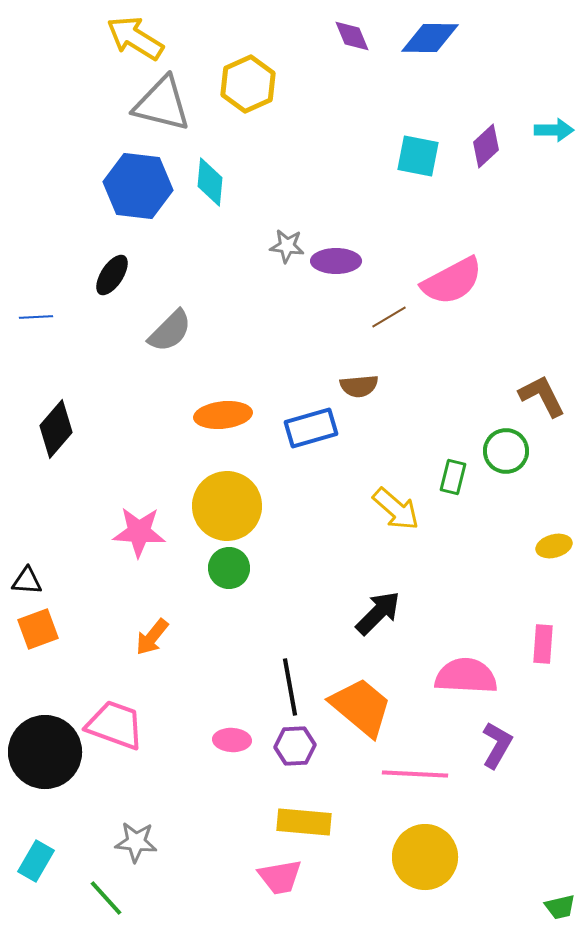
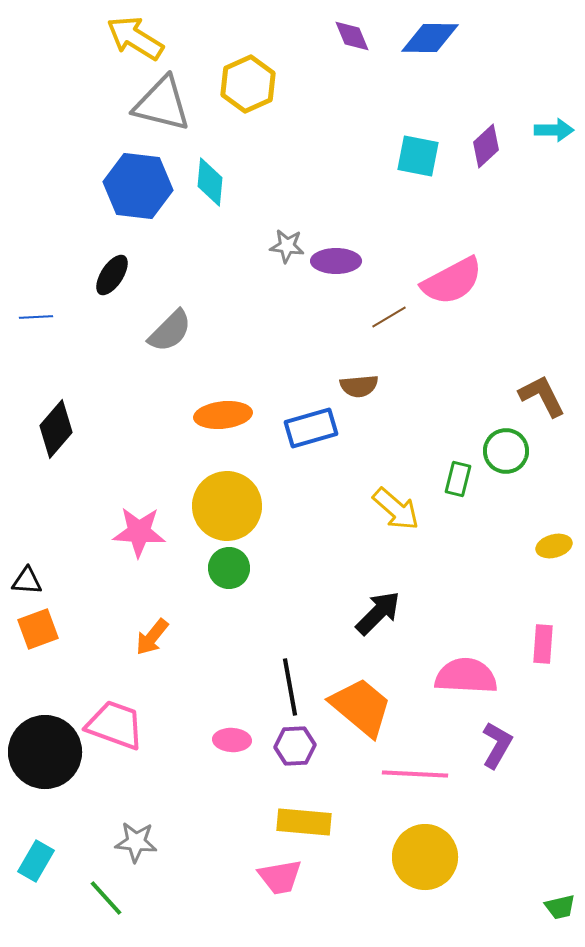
green rectangle at (453, 477): moved 5 px right, 2 px down
